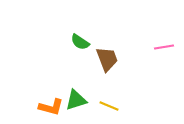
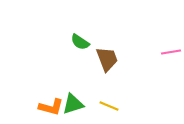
pink line: moved 7 px right, 5 px down
green triangle: moved 3 px left, 4 px down
